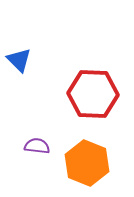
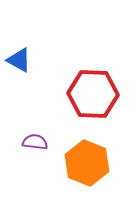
blue triangle: rotated 16 degrees counterclockwise
purple semicircle: moved 2 px left, 4 px up
